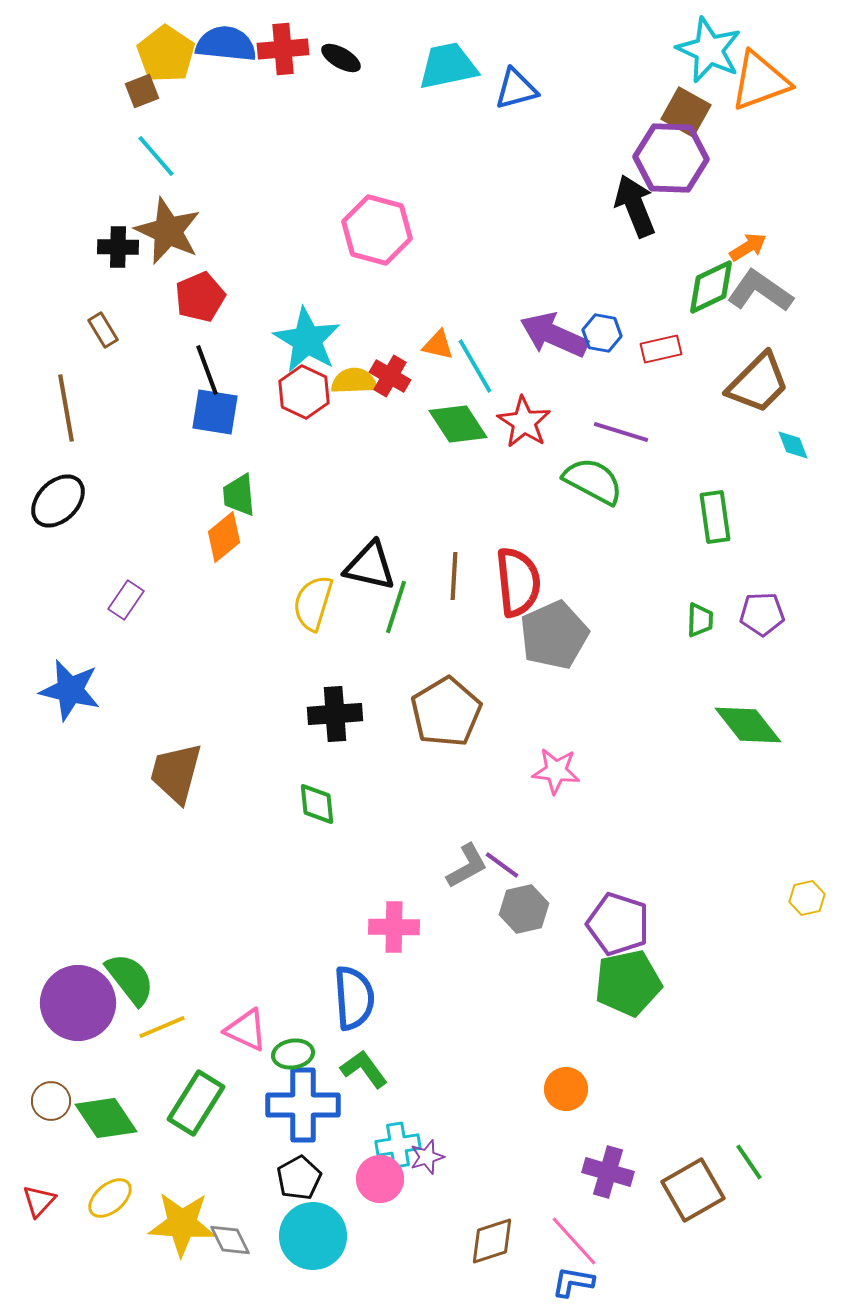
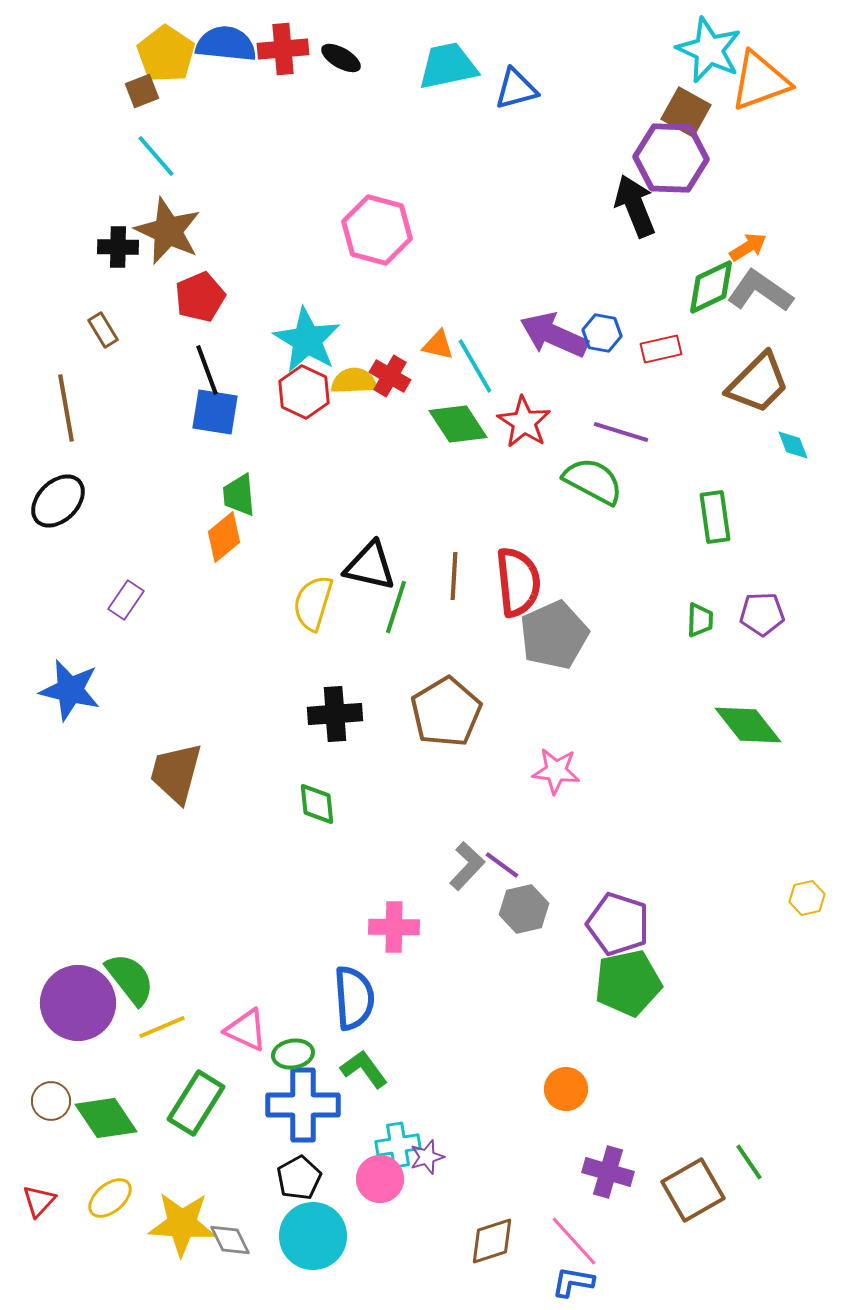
gray L-shape at (467, 866): rotated 18 degrees counterclockwise
